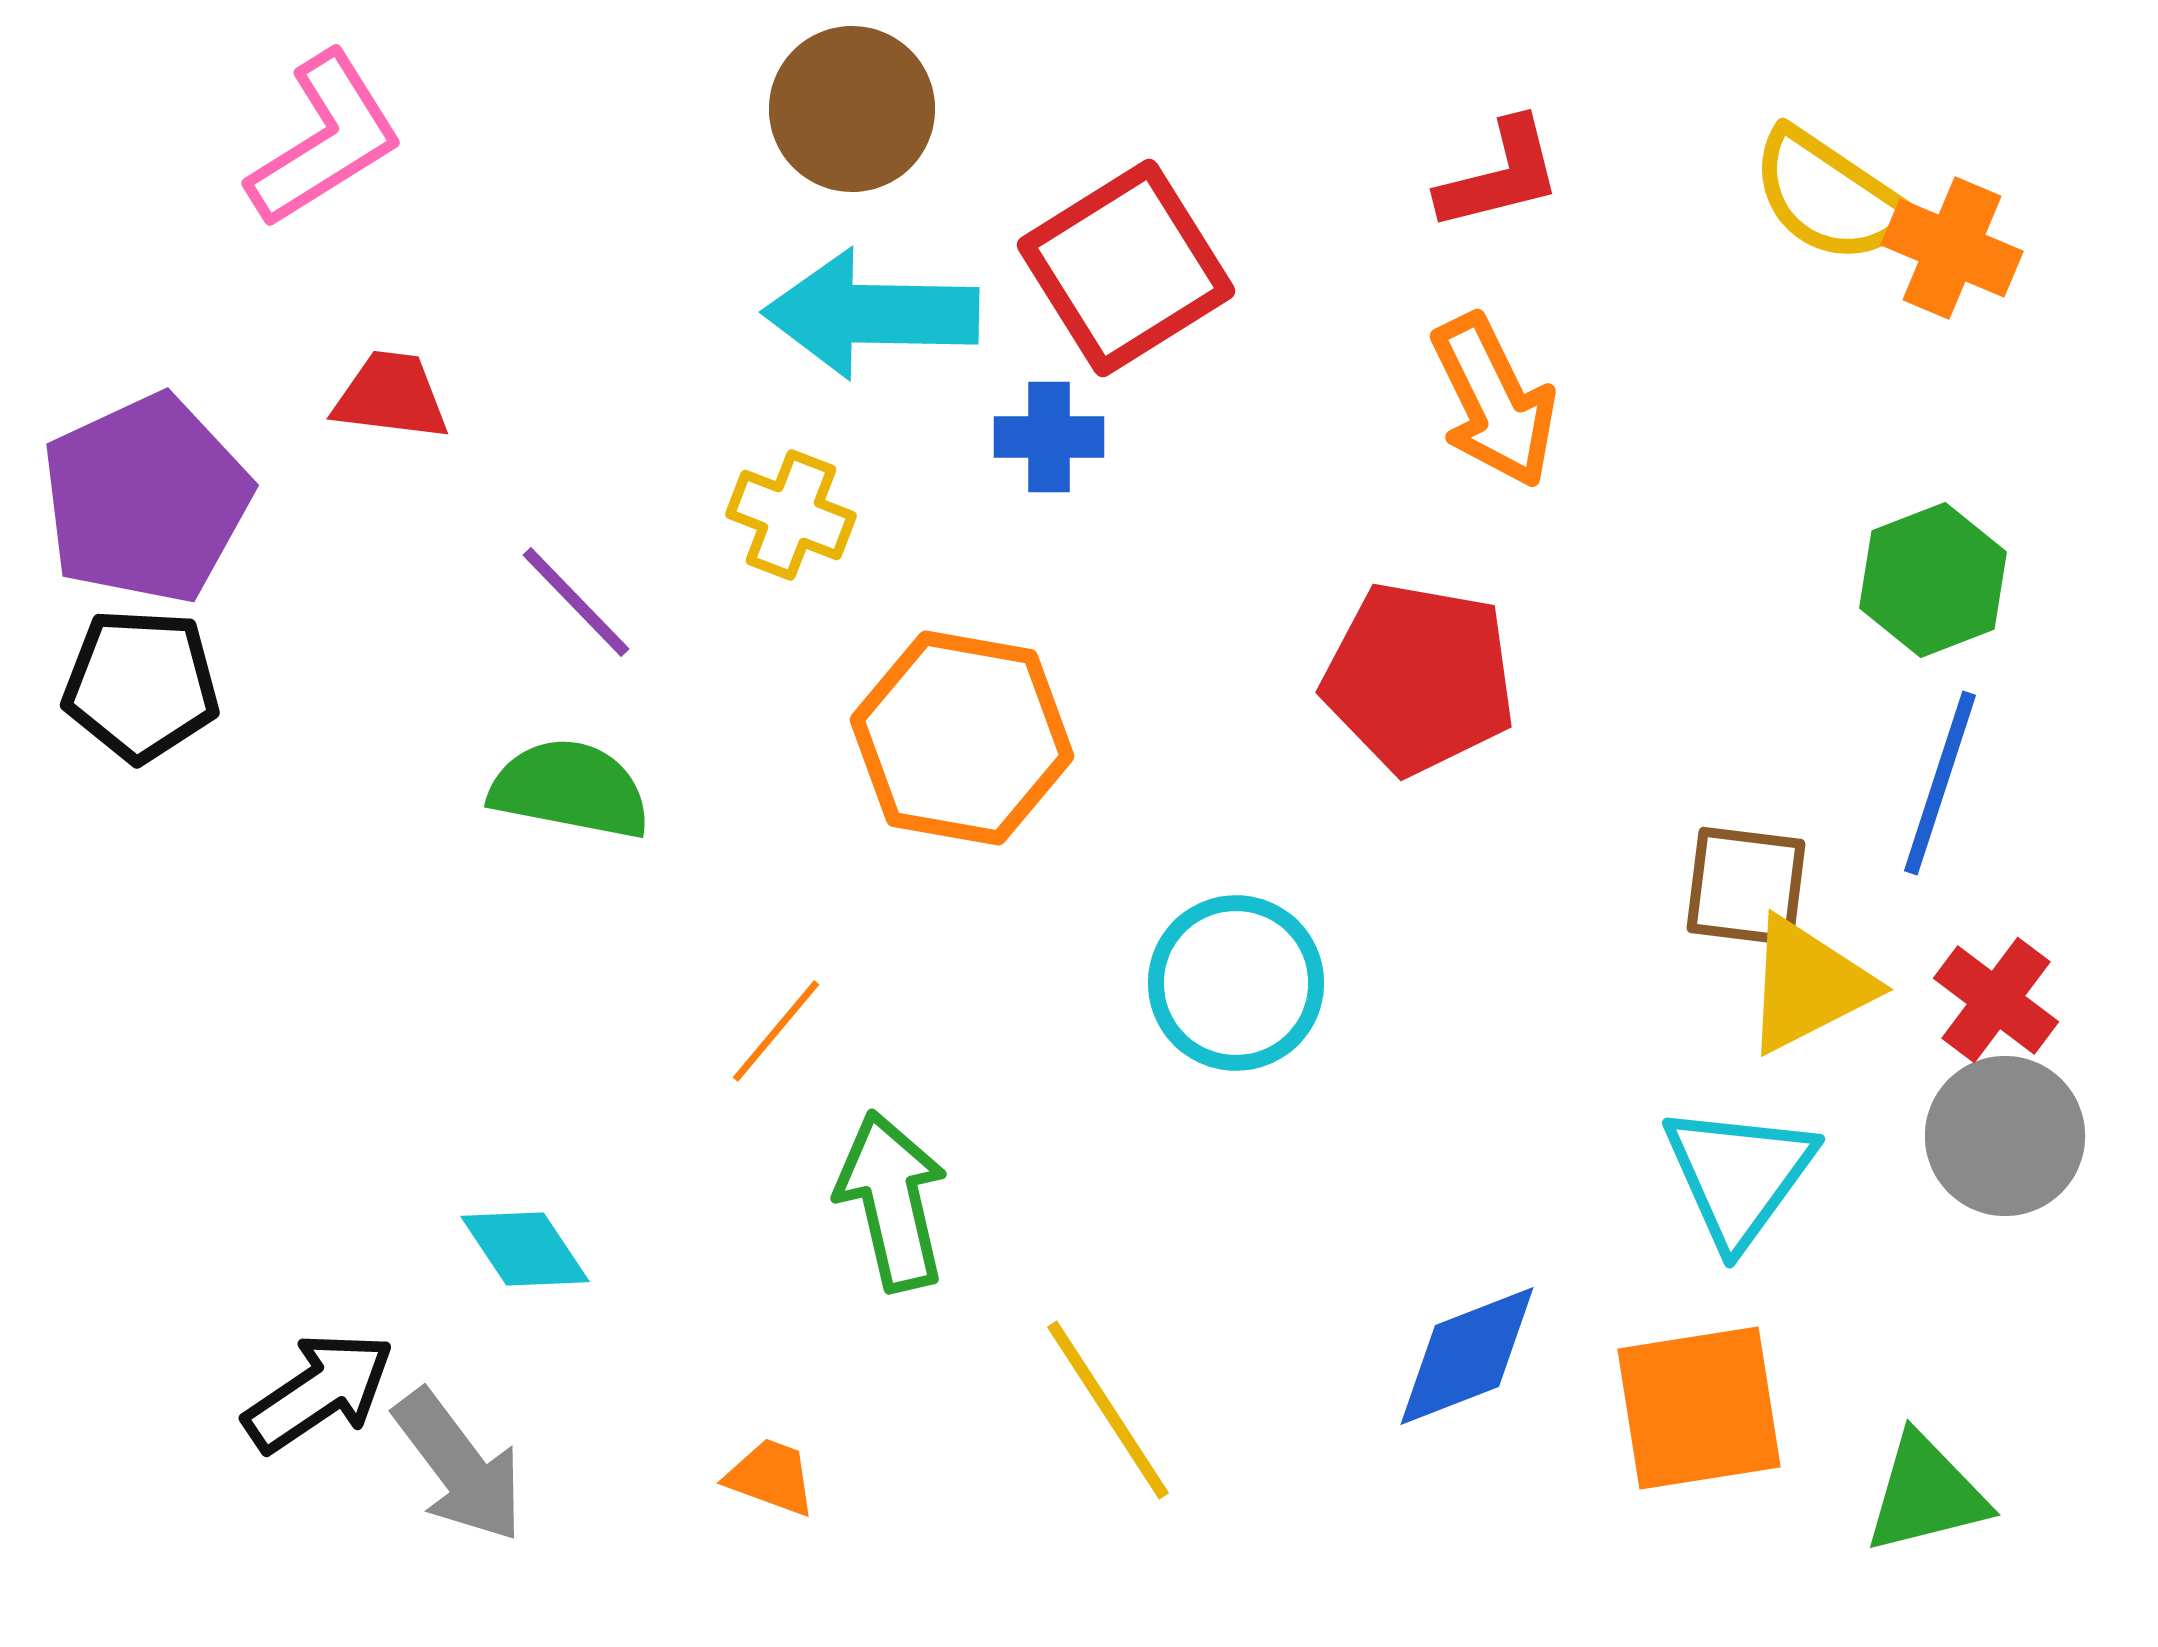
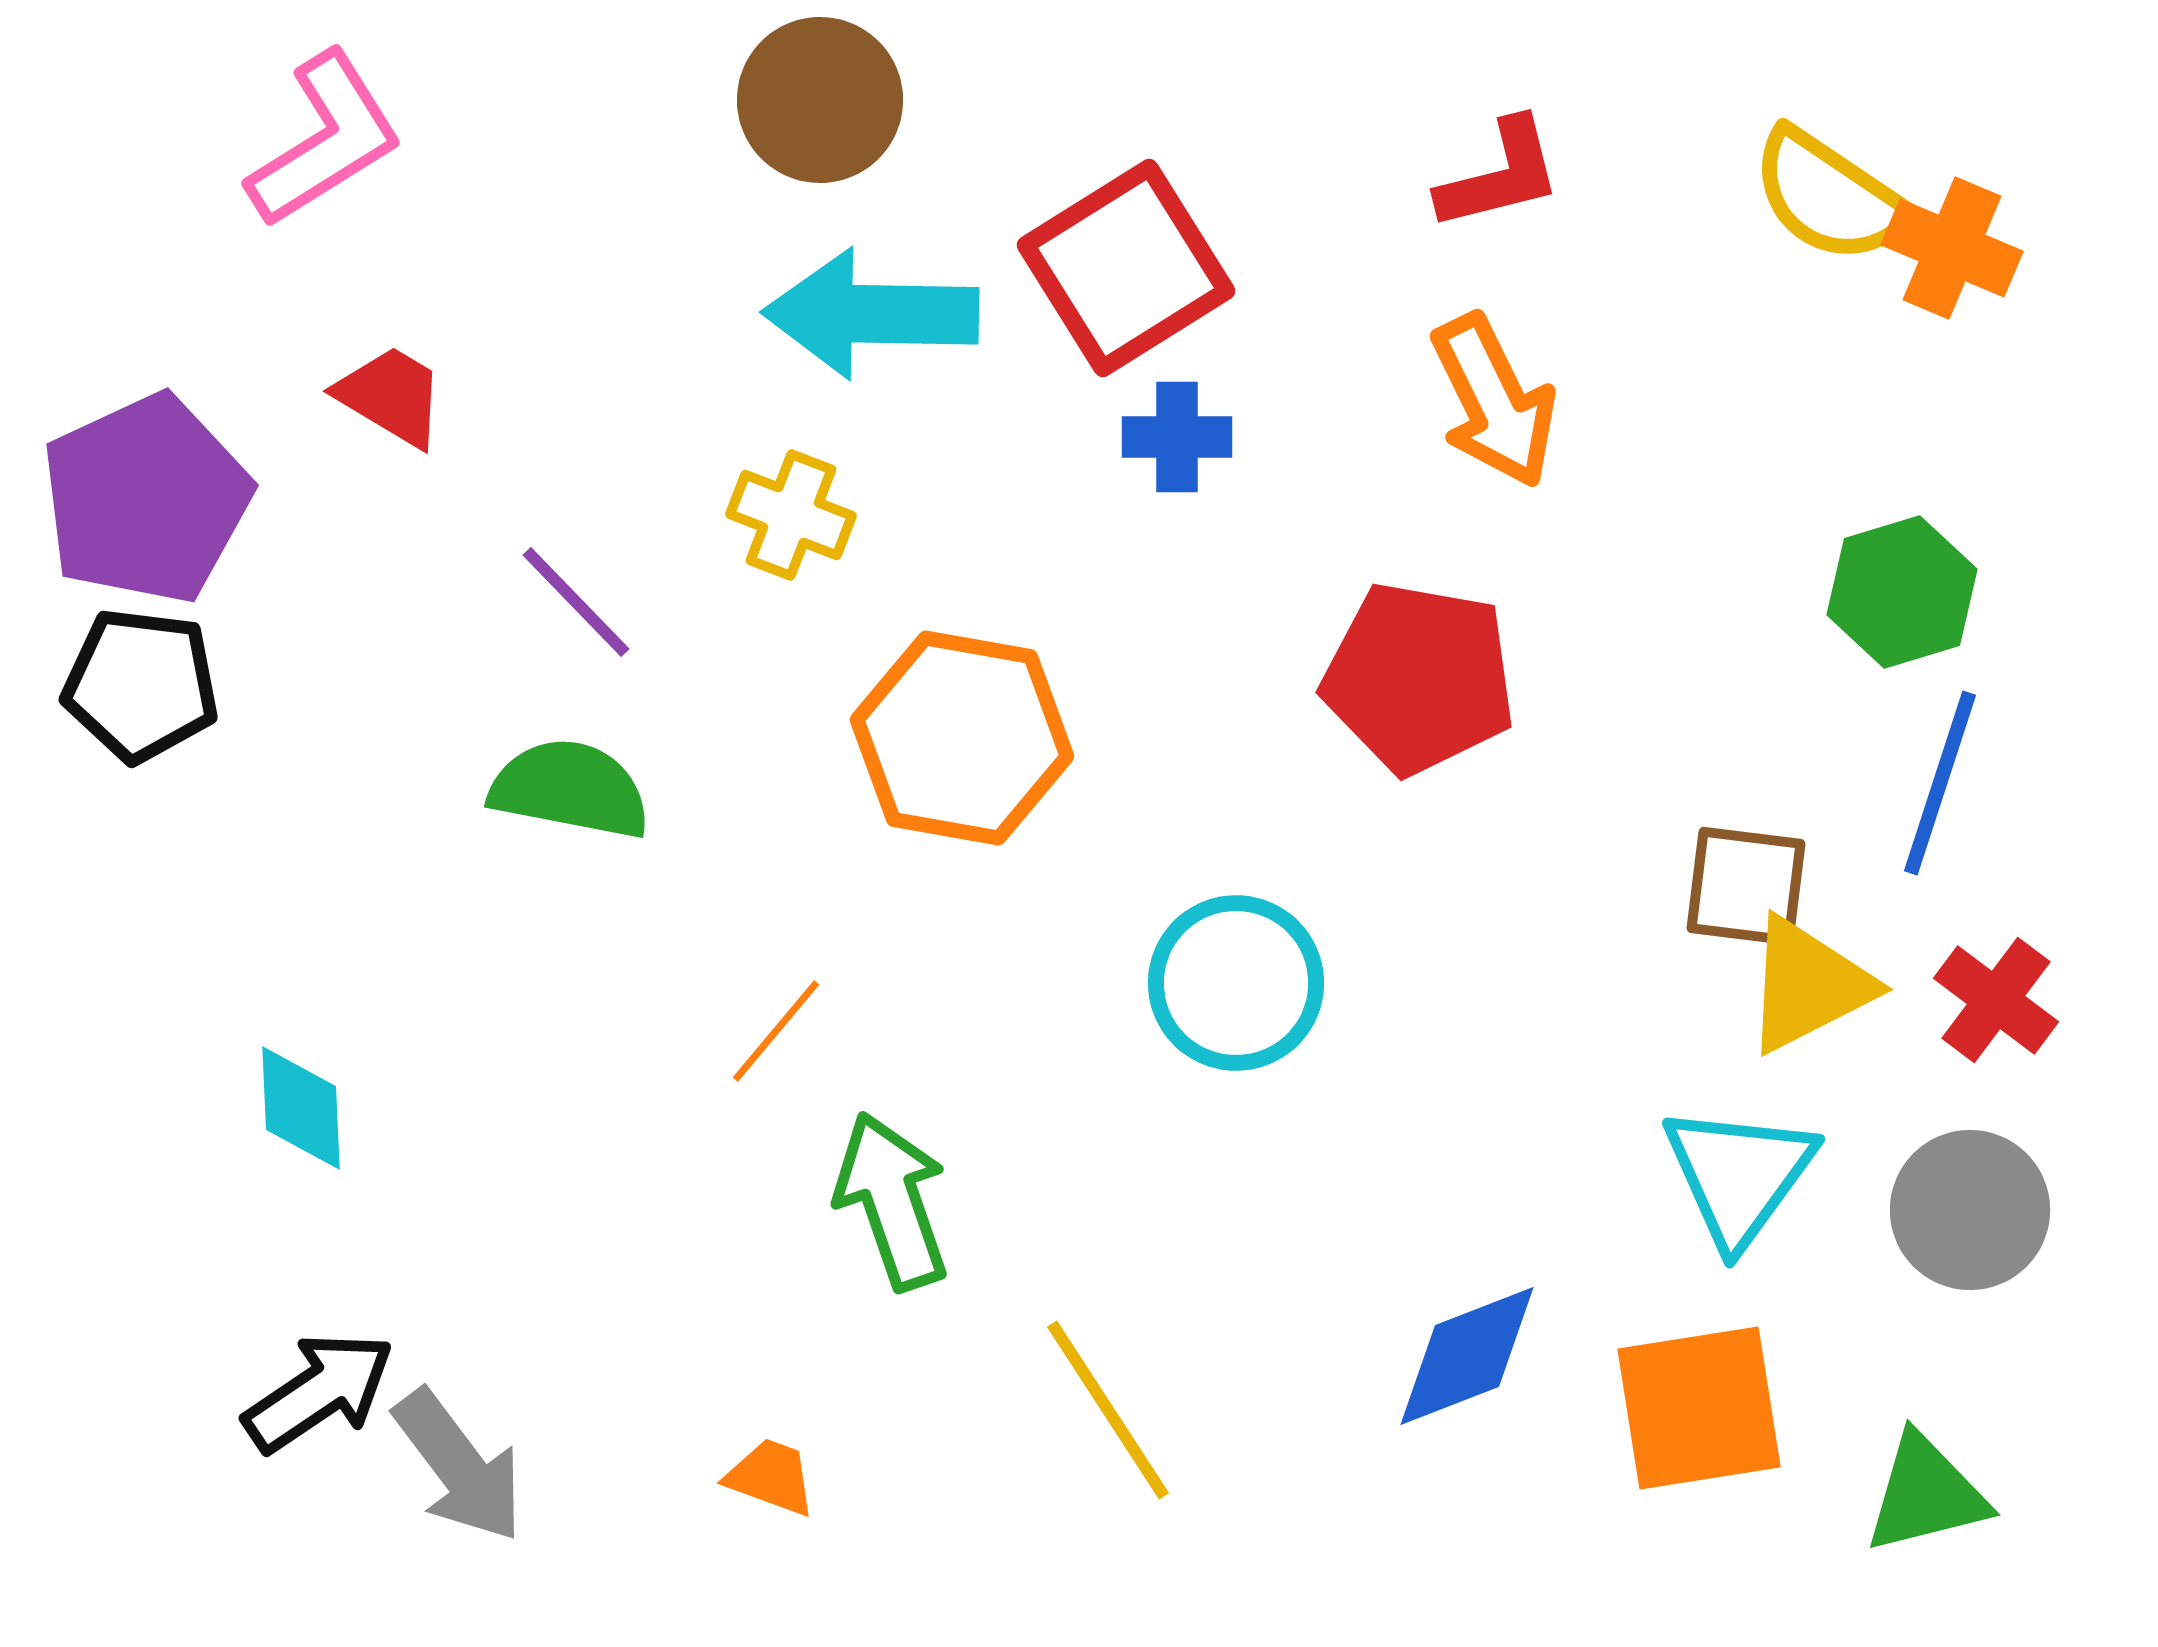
brown circle: moved 32 px left, 9 px up
red trapezoid: rotated 24 degrees clockwise
blue cross: moved 128 px right
green hexagon: moved 31 px left, 12 px down; rotated 4 degrees clockwise
black pentagon: rotated 4 degrees clockwise
gray circle: moved 35 px left, 74 px down
green arrow: rotated 6 degrees counterclockwise
cyan diamond: moved 224 px left, 141 px up; rotated 31 degrees clockwise
